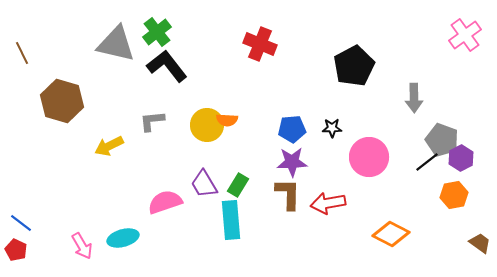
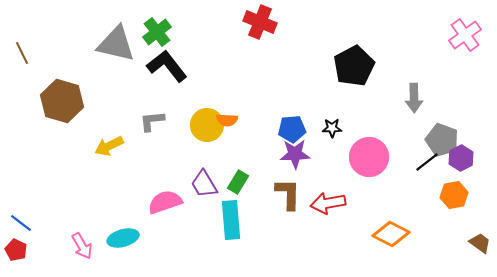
red cross: moved 22 px up
purple star: moved 3 px right, 8 px up
green rectangle: moved 3 px up
